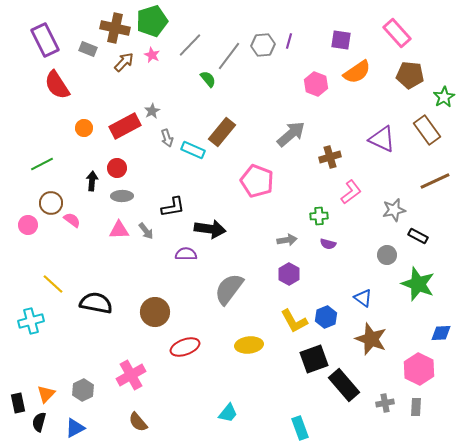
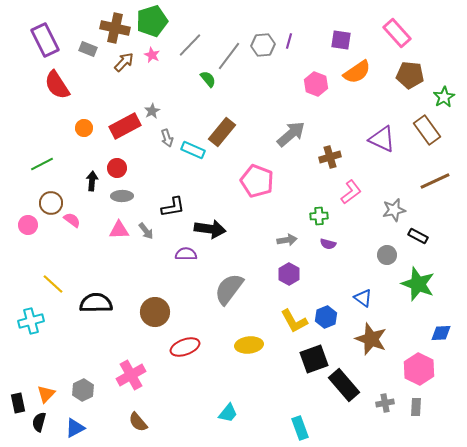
black semicircle at (96, 303): rotated 12 degrees counterclockwise
